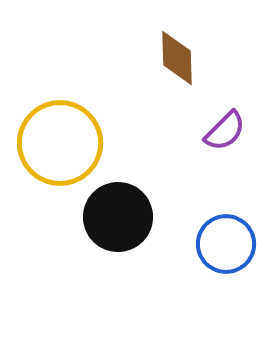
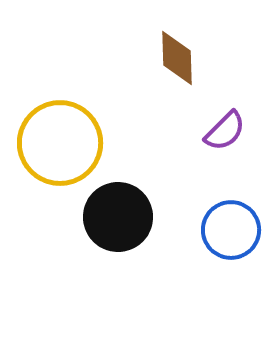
blue circle: moved 5 px right, 14 px up
